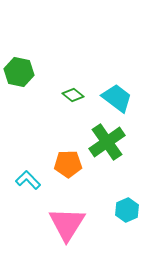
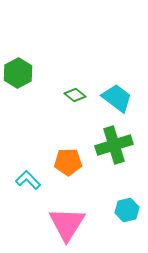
green hexagon: moved 1 px left, 1 px down; rotated 20 degrees clockwise
green diamond: moved 2 px right
green cross: moved 7 px right, 3 px down; rotated 18 degrees clockwise
orange pentagon: moved 2 px up
cyan hexagon: rotated 10 degrees clockwise
